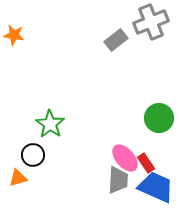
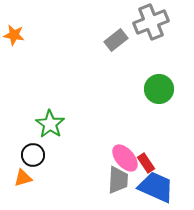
green circle: moved 29 px up
orange triangle: moved 5 px right
